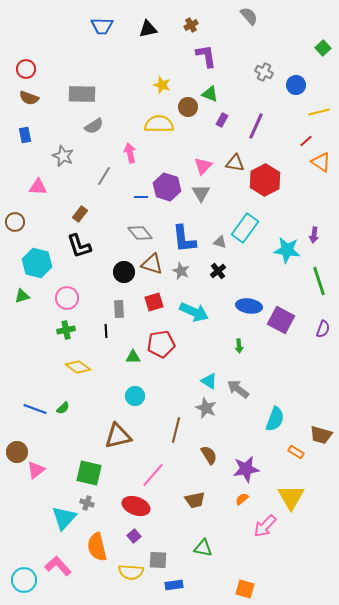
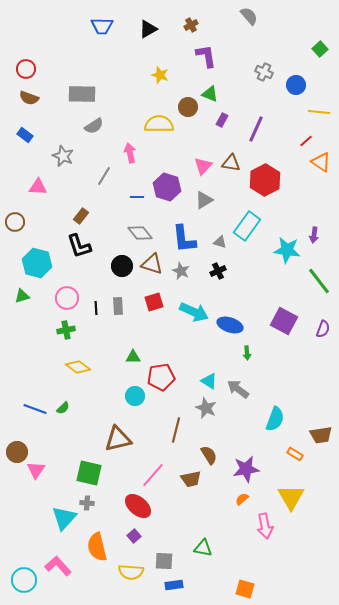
black triangle at (148, 29): rotated 18 degrees counterclockwise
green square at (323, 48): moved 3 px left, 1 px down
yellow star at (162, 85): moved 2 px left, 10 px up
yellow line at (319, 112): rotated 20 degrees clockwise
purple line at (256, 126): moved 3 px down
blue rectangle at (25, 135): rotated 42 degrees counterclockwise
brown triangle at (235, 163): moved 4 px left
gray triangle at (201, 193): moved 3 px right, 7 px down; rotated 30 degrees clockwise
blue line at (141, 197): moved 4 px left
brown rectangle at (80, 214): moved 1 px right, 2 px down
cyan rectangle at (245, 228): moved 2 px right, 2 px up
black cross at (218, 271): rotated 14 degrees clockwise
black circle at (124, 272): moved 2 px left, 6 px up
green line at (319, 281): rotated 20 degrees counterclockwise
blue ellipse at (249, 306): moved 19 px left, 19 px down; rotated 10 degrees clockwise
gray rectangle at (119, 309): moved 1 px left, 3 px up
purple square at (281, 320): moved 3 px right, 1 px down
black line at (106, 331): moved 10 px left, 23 px up
red pentagon at (161, 344): moved 33 px down
green arrow at (239, 346): moved 8 px right, 7 px down
brown trapezoid at (321, 435): rotated 25 degrees counterclockwise
brown triangle at (118, 436): moved 3 px down
orange rectangle at (296, 452): moved 1 px left, 2 px down
pink triangle at (36, 470): rotated 18 degrees counterclockwise
brown trapezoid at (195, 500): moved 4 px left, 21 px up
gray cross at (87, 503): rotated 16 degrees counterclockwise
red ellipse at (136, 506): moved 2 px right; rotated 20 degrees clockwise
pink arrow at (265, 526): rotated 55 degrees counterclockwise
gray square at (158, 560): moved 6 px right, 1 px down
